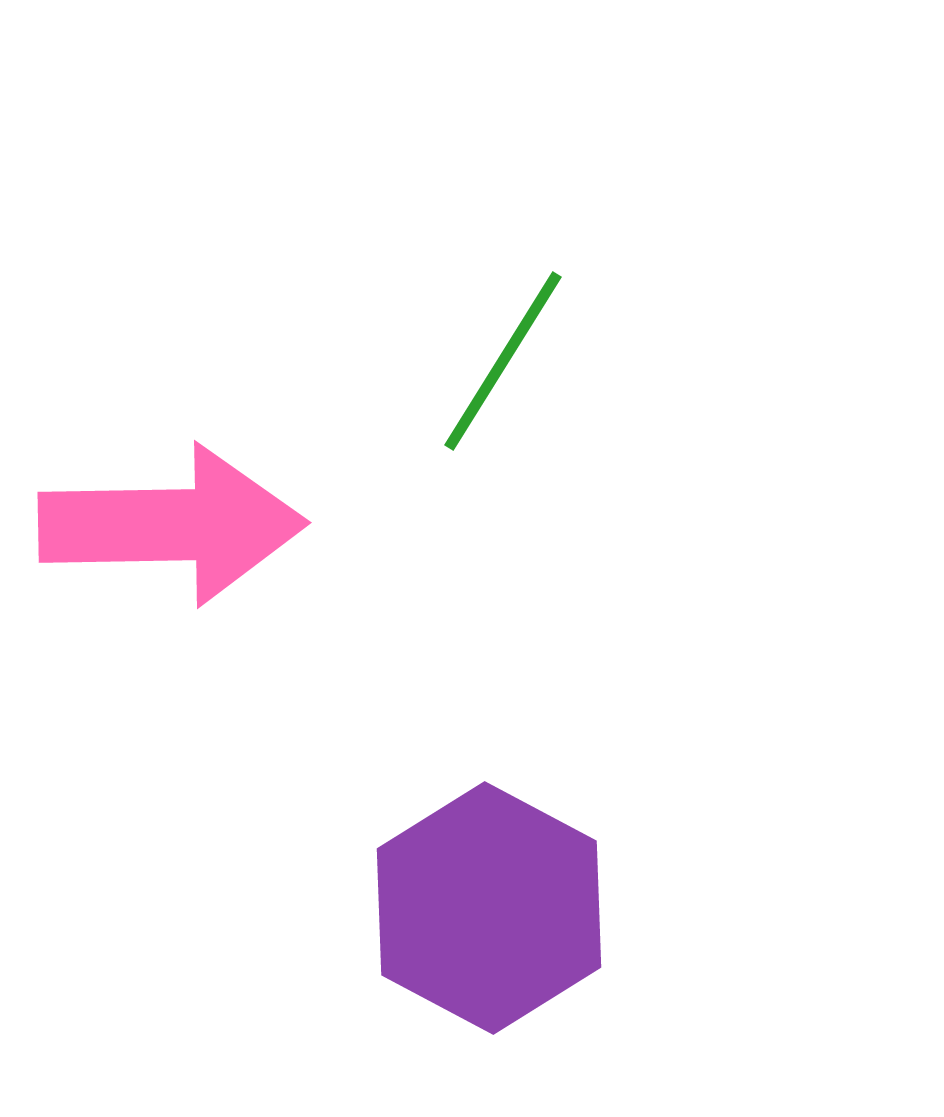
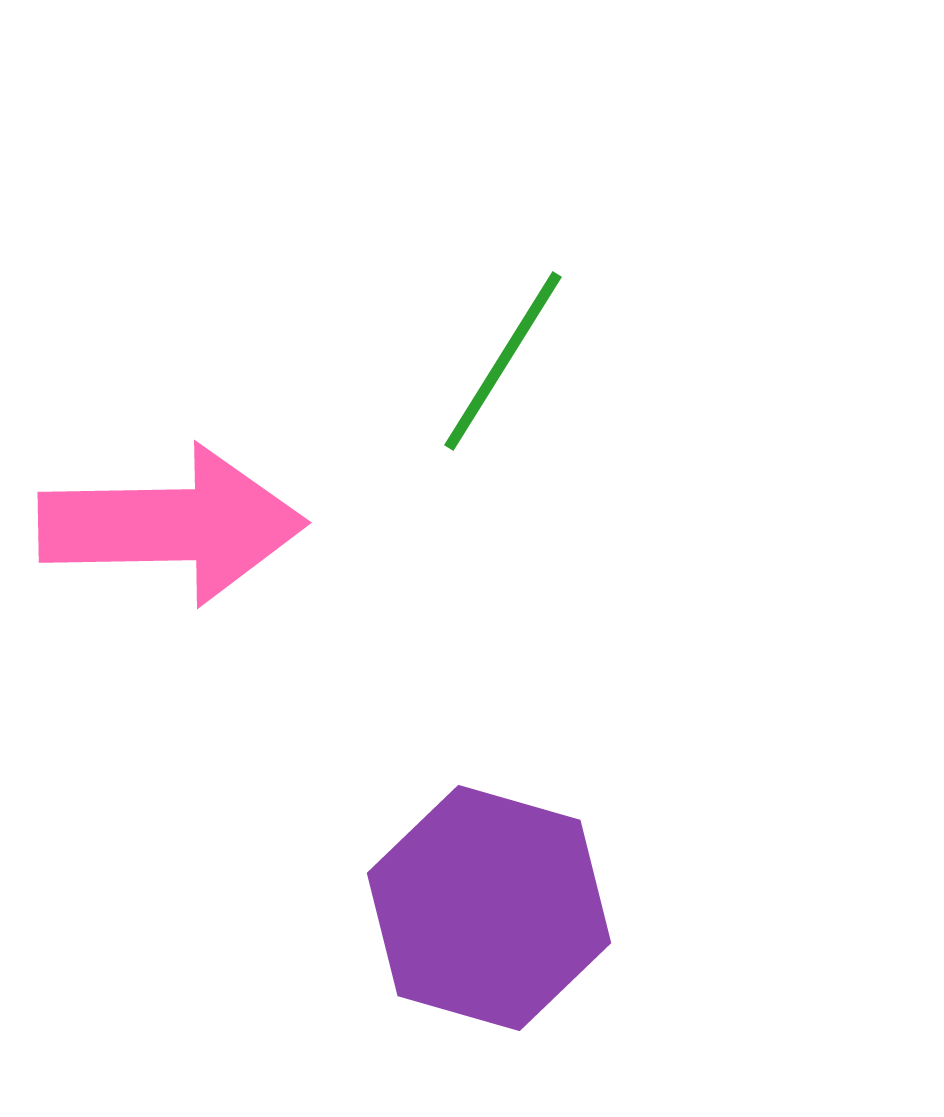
purple hexagon: rotated 12 degrees counterclockwise
